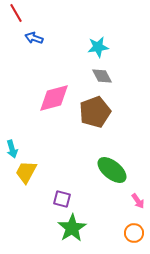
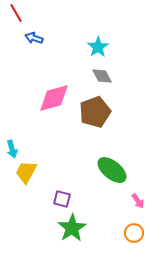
cyan star: rotated 25 degrees counterclockwise
